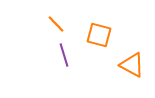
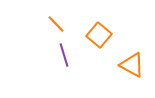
orange square: rotated 25 degrees clockwise
